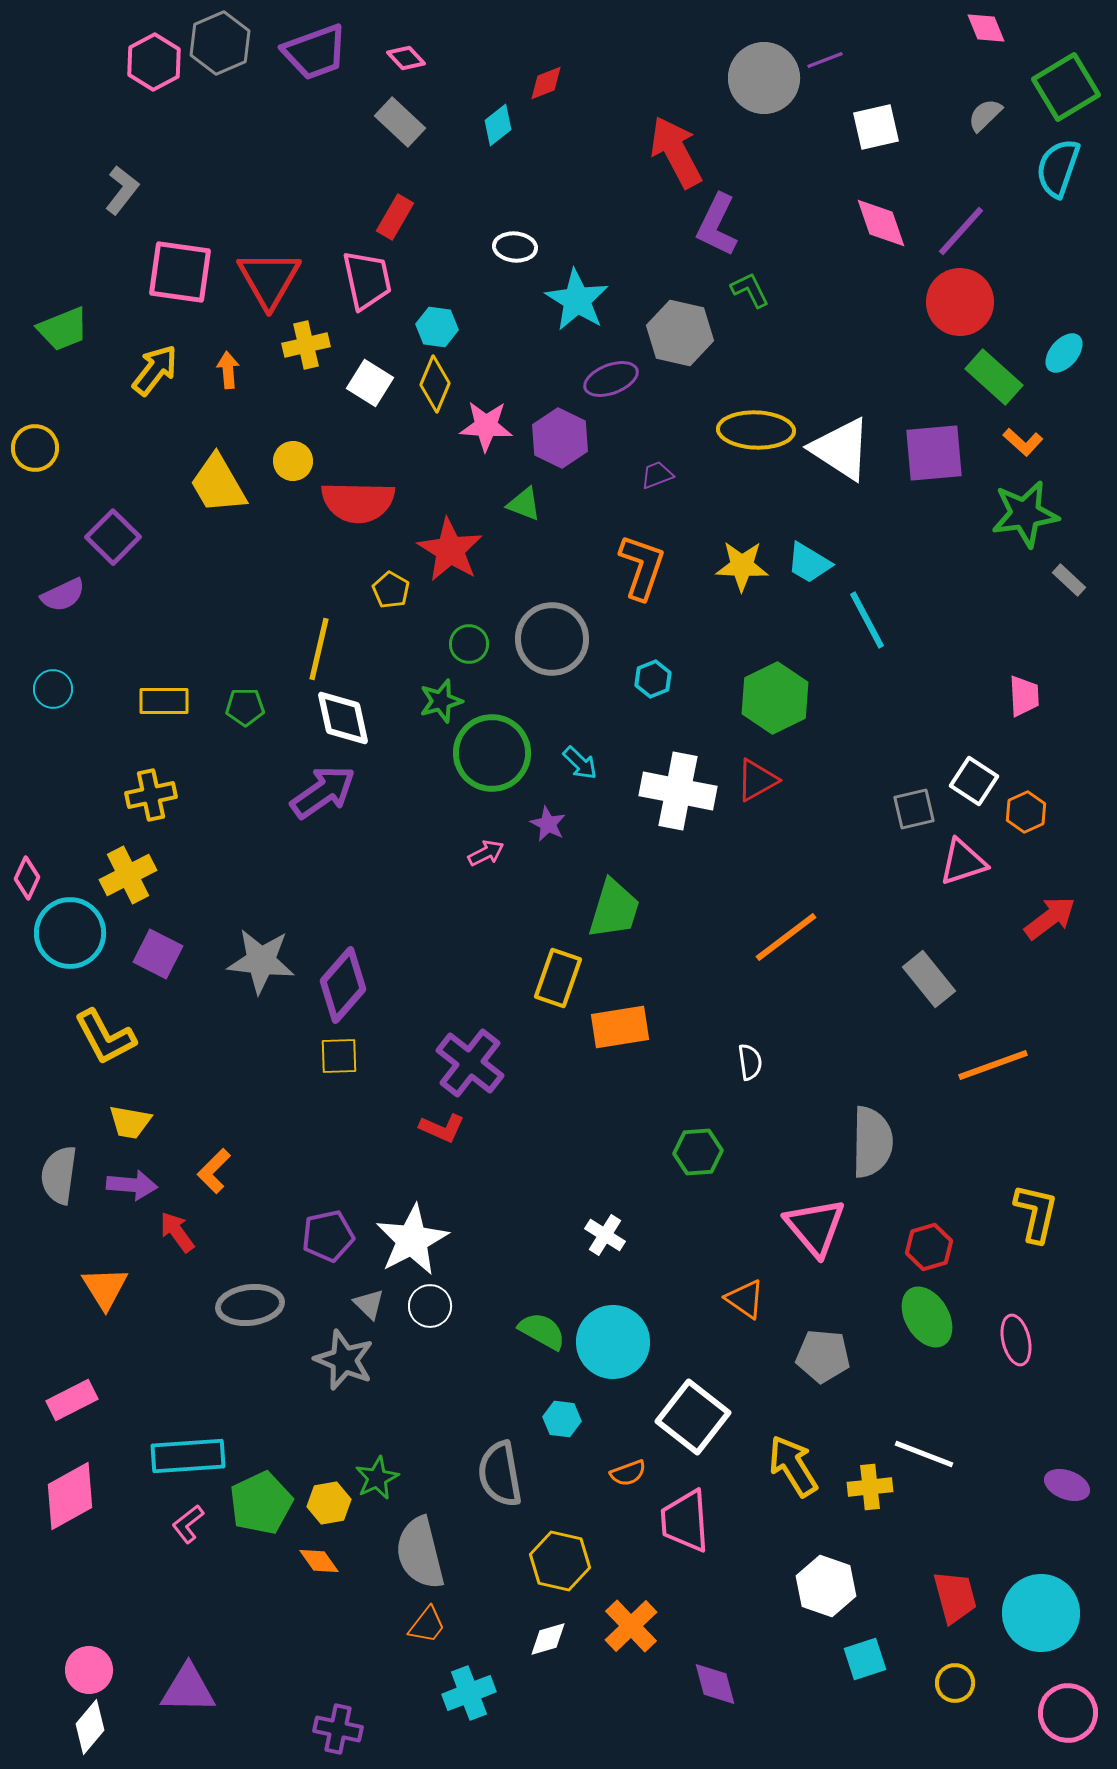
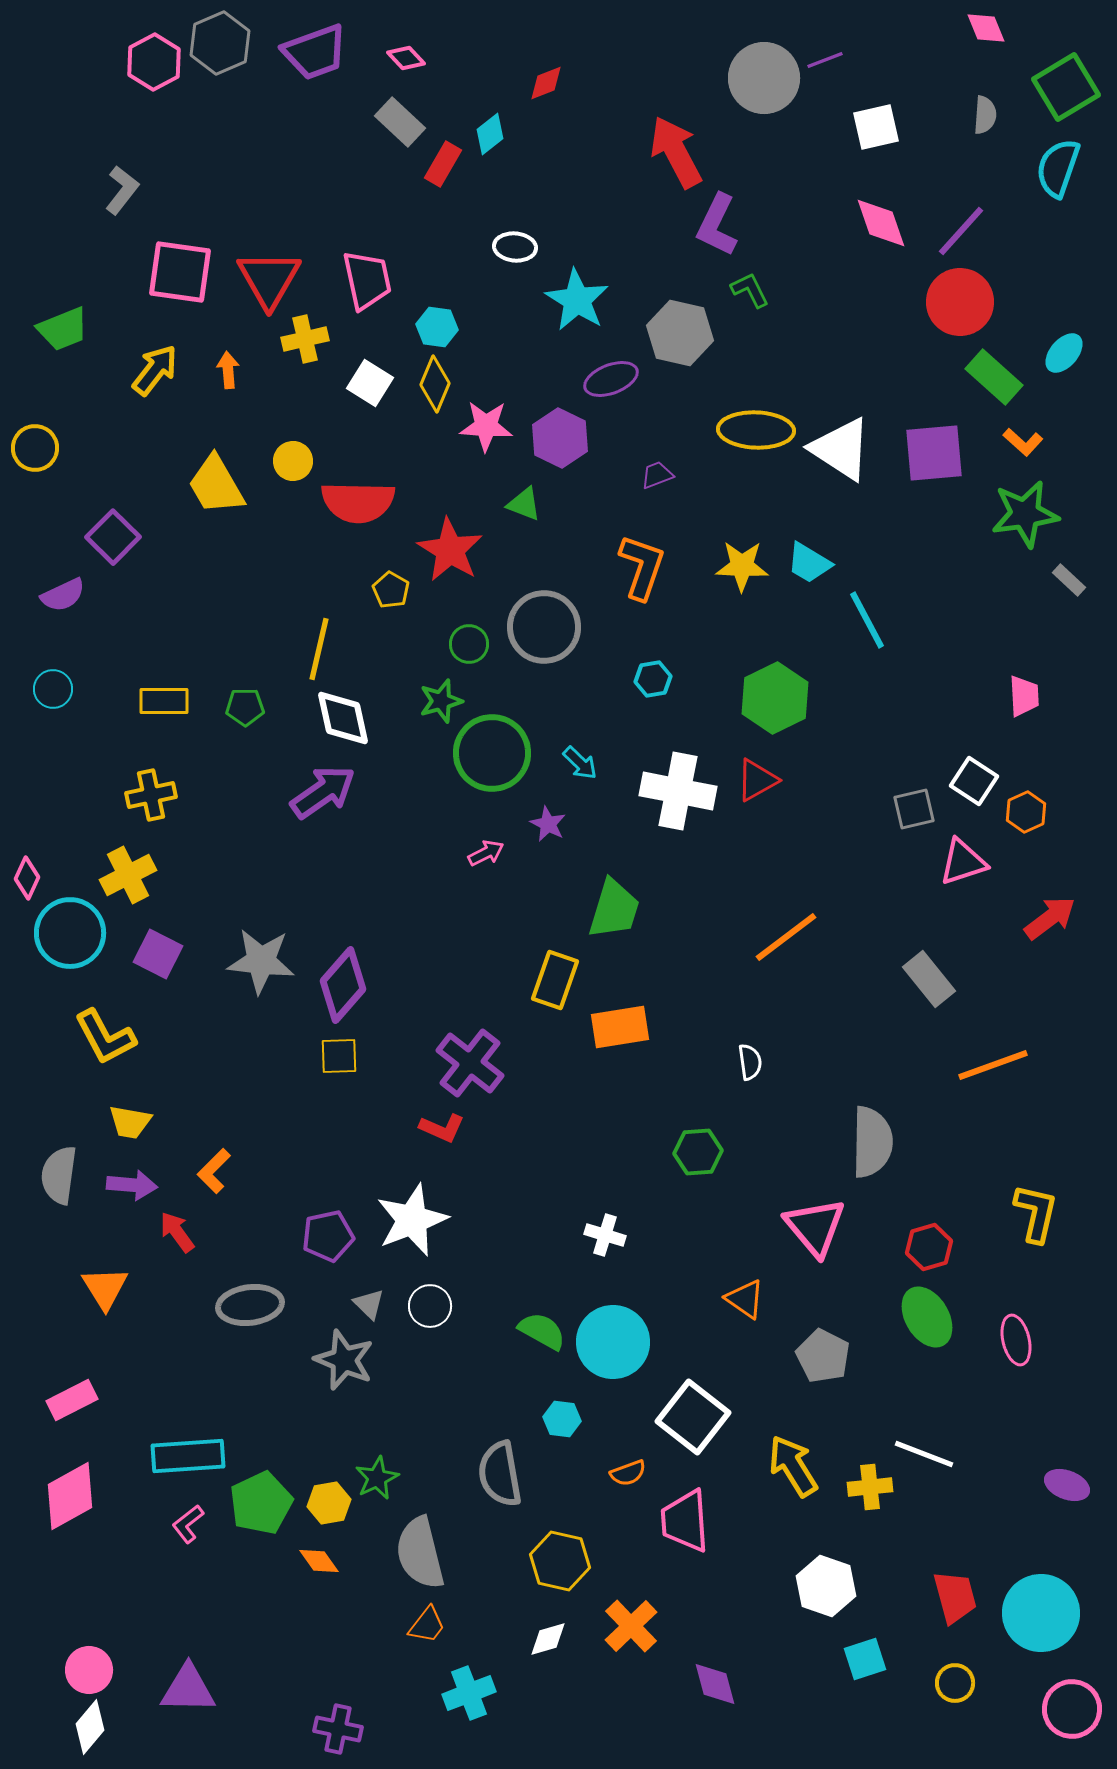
gray semicircle at (985, 115): rotated 138 degrees clockwise
cyan diamond at (498, 125): moved 8 px left, 9 px down
red rectangle at (395, 217): moved 48 px right, 53 px up
yellow cross at (306, 345): moved 1 px left, 6 px up
yellow trapezoid at (218, 484): moved 2 px left, 1 px down
gray circle at (552, 639): moved 8 px left, 12 px up
cyan hexagon at (653, 679): rotated 12 degrees clockwise
yellow rectangle at (558, 978): moved 3 px left, 2 px down
white cross at (605, 1235): rotated 15 degrees counterclockwise
white star at (412, 1240): moved 20 px up; rotated 6 degrees clockwise
gray pentagon at (823, 1356): rotated 22 degrees clockwise
pink circle at (1068, 1713): moved 4 px right, 4 px up
